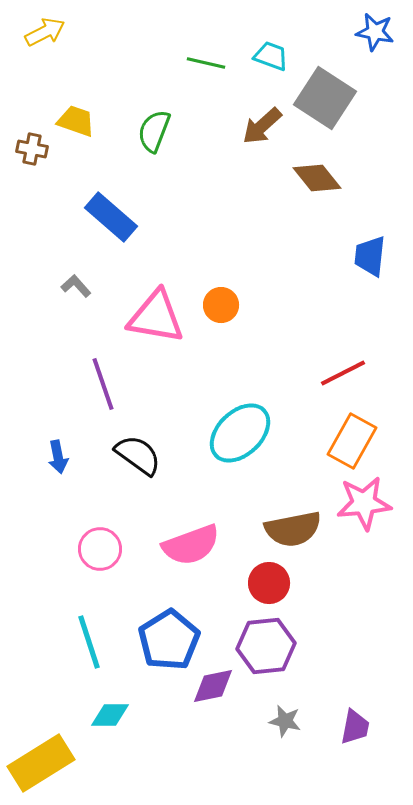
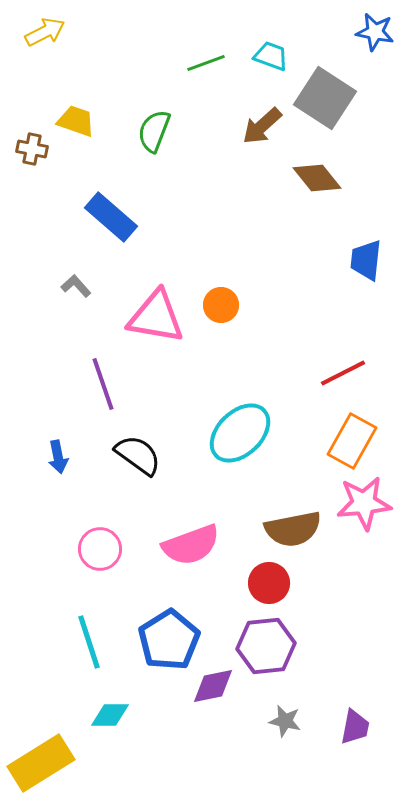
green line: rotated 33 degrees counterclockwise
blue trapezoid: moved 4 px left, 4 px down
